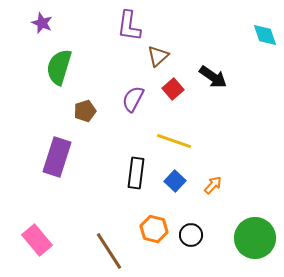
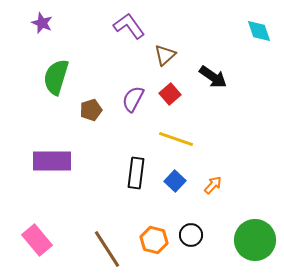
purple L-shape: rotated 136 degrees clockwise
cyan diamond: moved 6 px left, 4 px up
brown triangle: moved 7 px right, 1 px up
green semicircle: moved 3 px left, 10 px down
red square: moved 3 px left, 5 px down
brown pentagon: moved 6 px right, 1 px up
yellow line: moved 2 px right, 2 px up
purple rectangle: moved 5 px left, 4 px down; rotated 72 degrees clockwise
orange hexagon: moved 11 px down
green circle: moved 2 px down
brown line: moved 2 px left, 2 px up
